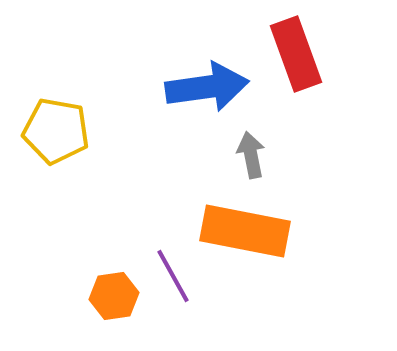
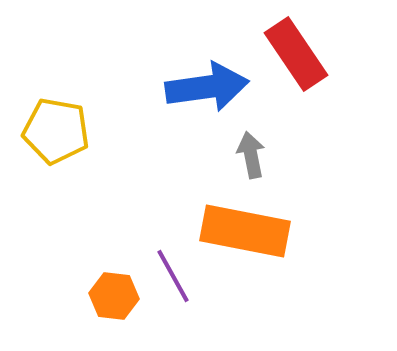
red rectangle: rotated 14 degrees counterclockwise
orange hexagon: rotated 15 degrees clockwise
